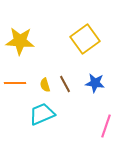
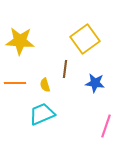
brown line: moved 15 px up; rotated 36 degrees clockwise
